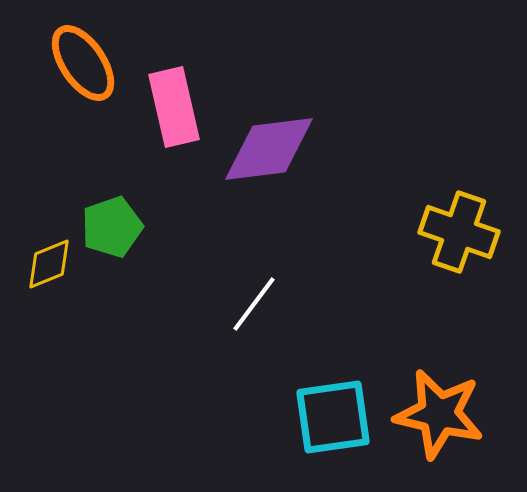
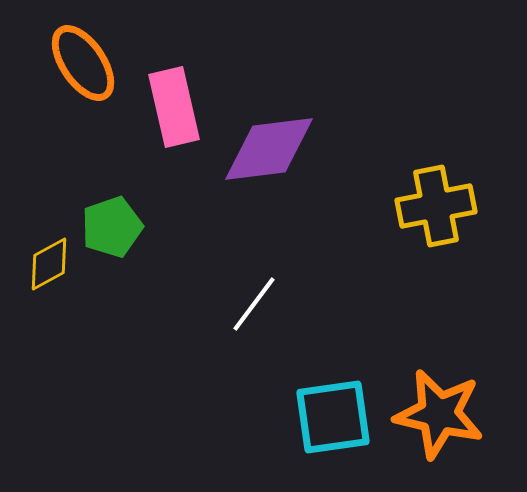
yellow cross: moved 23 px left, 26 px up; rotated 30 degrees counterclockwise
yellow diamond: rotated 6 degrees counterclockwise
